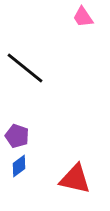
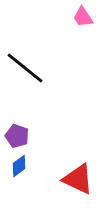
red triangle: moved 3 px right; rotated 12 degrees clockwise
